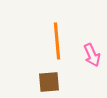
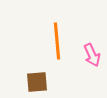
brown square: moved 12 px left
